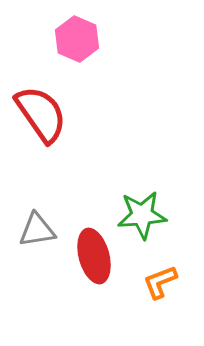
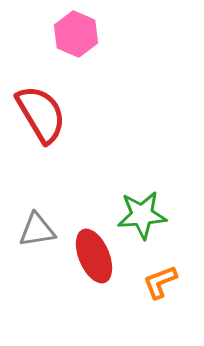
pink hexagon: moved 1 px left, 5 px up
red semicircle: rotated 4 degrees clockwise
red ellipse: rotated 8 degrees counterclockwise
